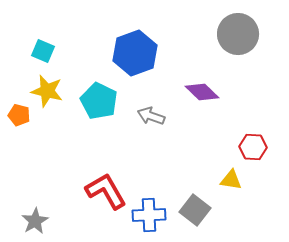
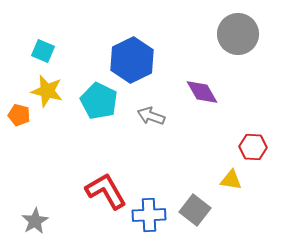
blue hexagon: moved 3 px left, 7 px down; rotated 6 degrees counterclockwise
purple diamond: rotated 16 degrees clockwise
